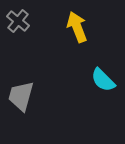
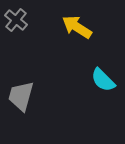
gray cross: moved 2 px left, 1 px up
yellow arrow: rotated 36 degrees counterclockwise
